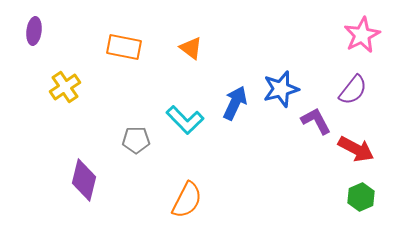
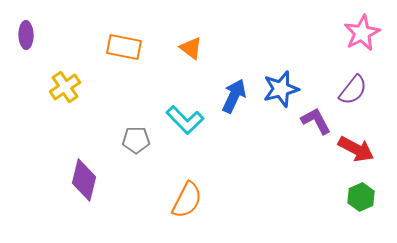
purple ellipse: moved 8 px left, 4 px down; rotated 8 degrees counterclockwise
pink star: moved 2 px up
blue arrow: moved 1 px left, 7 px up
